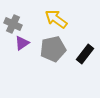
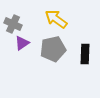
black rectangle: rotated 36 degrees counterclockwise
